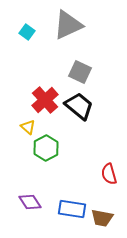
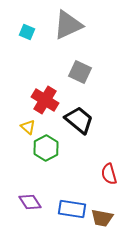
cyan square: rotated 14 degrees counterclockwise
red cross: rotated 16 degrees counterclockwise
black trapezoid: moved 14 px down
